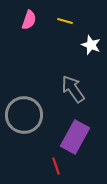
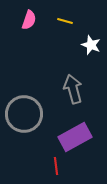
gray arrow: rotated 20 degrees clockwise
gray circle: moved 1 px up
purple rectangle: rotated 32 degrees clockwise
red line: rotated 12 degrees clockwise
